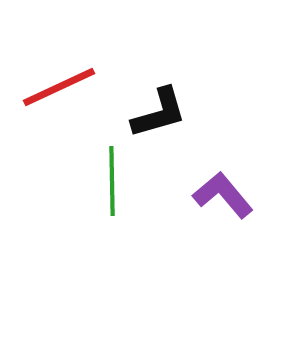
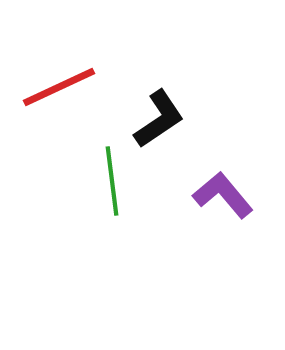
black L-shape: moved 6 px down; rotated 18 degrees counterclockwise
green line: rotated 6 degrees counterclockwise
